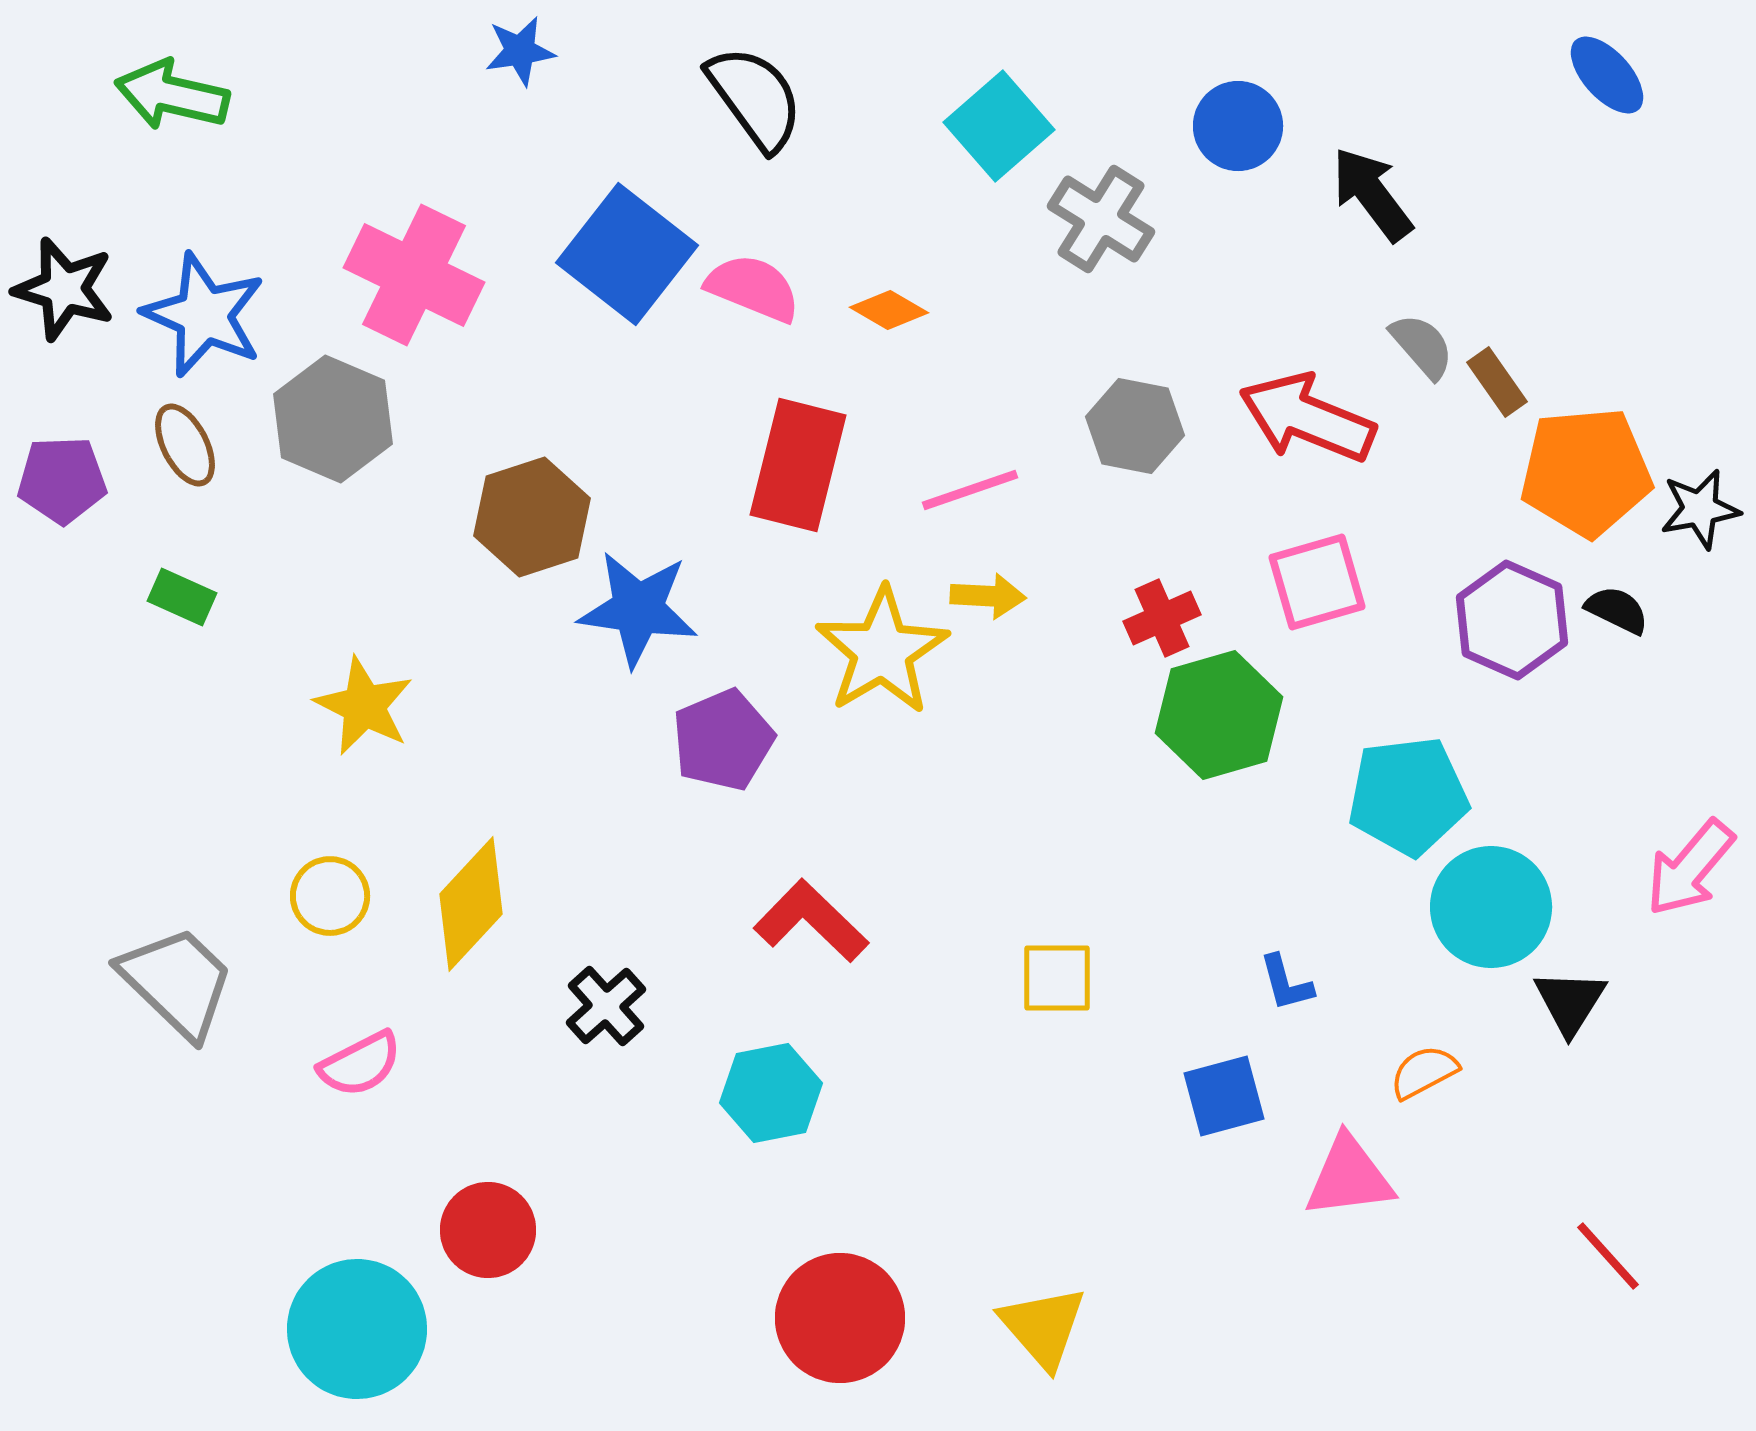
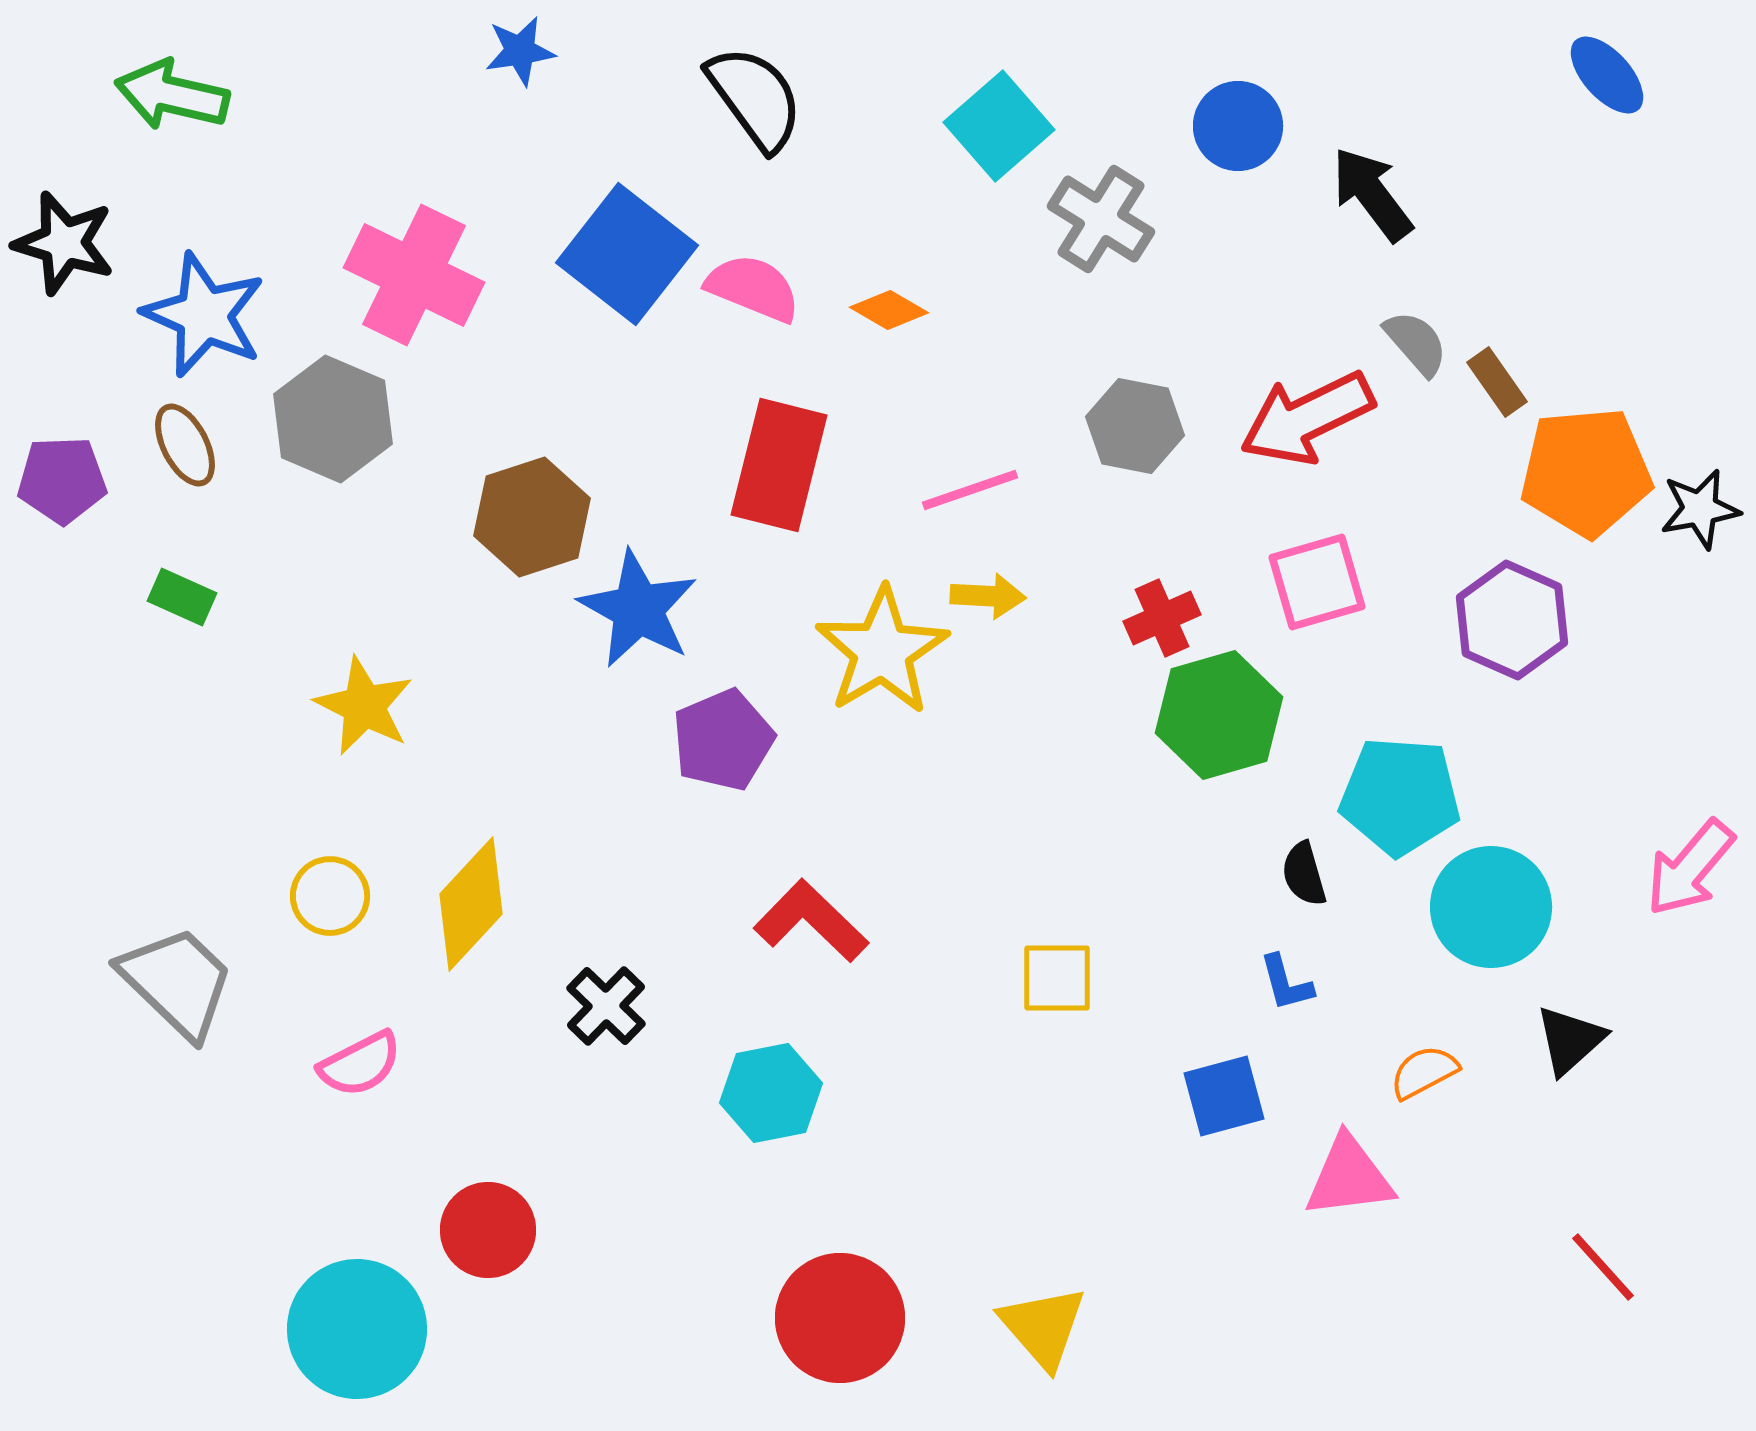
black star at (64, 289): moved 46 px up
gray semicircle at (1422, 346): moved 6 px left, 3 px up
red arrow at (1307, 418): rotated 48 degrees counterclockwise
red rectangle at (798, 465): moved 19 px left
blue star at (638, 609): rotated 21 degrees clockwise
black semicircle at (1617, 610): moved 313 px left, 264 px down; rotated 132 degrees counterclockwise
cyan pentagon at (1408, 796): moved 8 px left; rotated 11 degrees clockwise
black triangle at (1570, 1002): moved 38 px down; rotated 16 degrees clockwise
black cross at (606, 1006): rotated 4 degrees counterclockwise
red line at (1608, 1256): moved 5 px left, 11 px down
